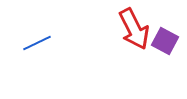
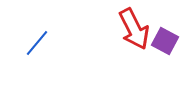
blue line: rotated 24 degrees counterclockwise
